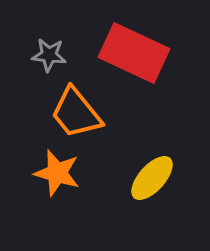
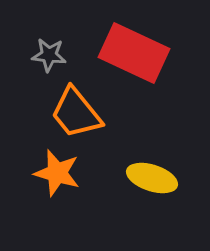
yellow ellipse: rotated 66 degrees clockwise
